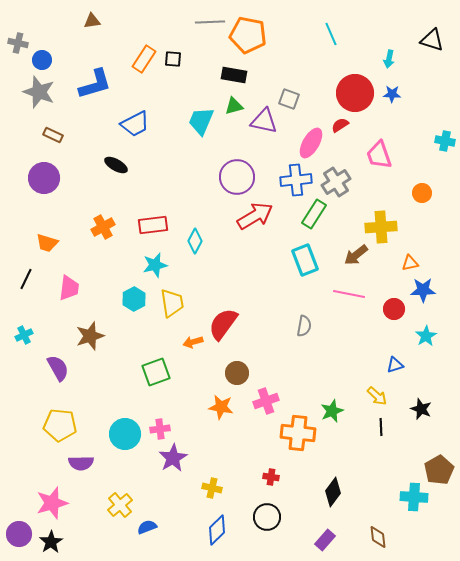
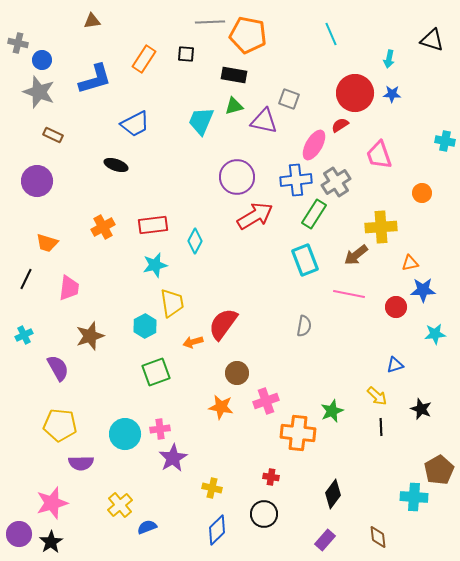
black square at (173, 59): moved 13 px right, 5 px up
blue L-shape at (95, 84): moved 5 px up
pink ellipse at (311, 143): moved 3 px right, 2 px down
black ellipse at (116, 165): rotated 10 degrees counterclockwise
purple circle at (44, 178): moved 7 px left, 3 px down
cyan hexagon at (134, 299): moved 11 px right, 27 px down
red circle at (394, 309): moved 2 px right, 2 px up
cyan star at (426, 336): moved 9 px right, 2 px up; rotated 25 degrees clockwise
black diamond at (333, 492): moved 2 px down
black circle at (267, 517): moved 3 px left, 3 px up
